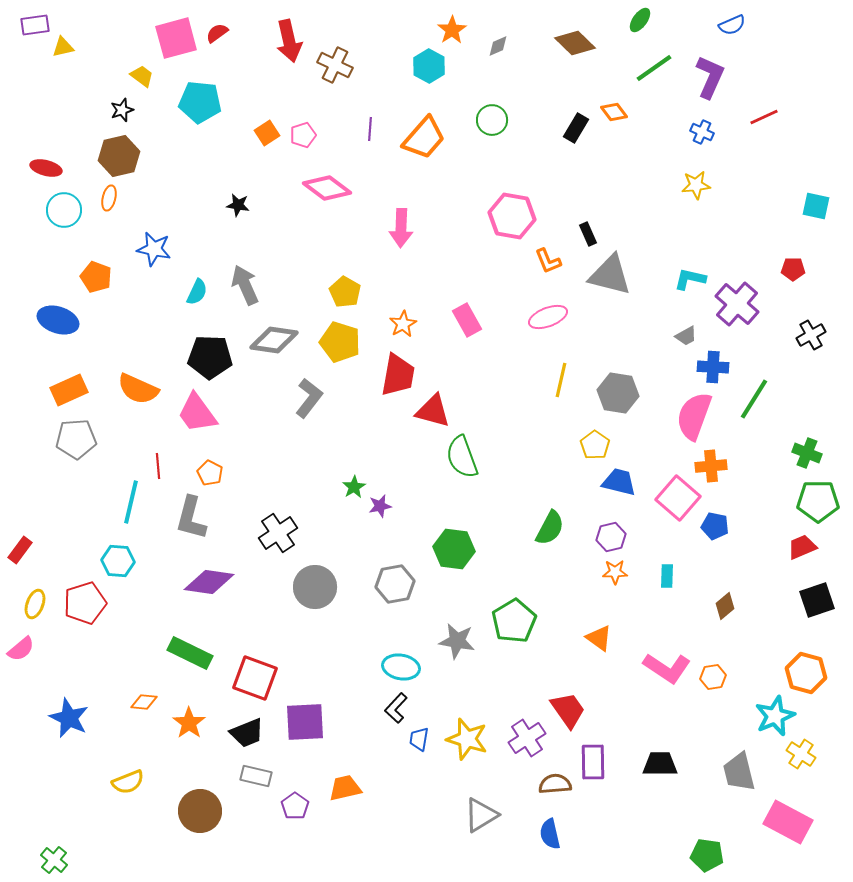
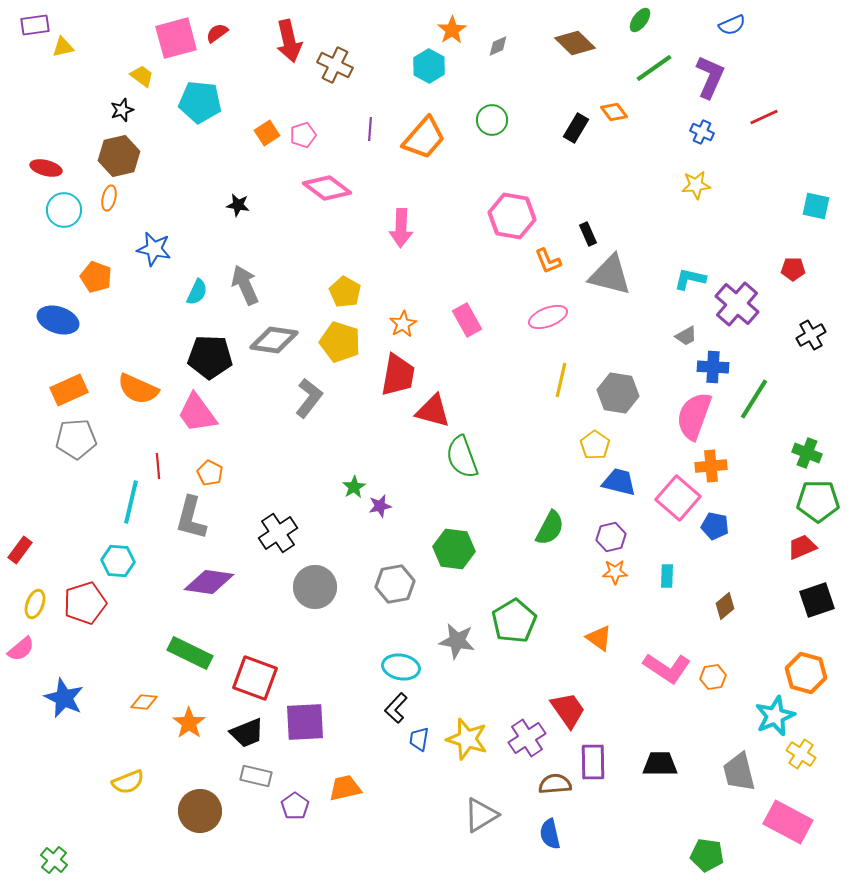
blue star at (69, 718): moved 5 px left, 20 px up
